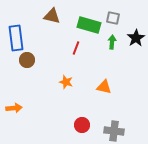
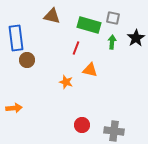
orange triangle: moved 14 px left, 17 px up
